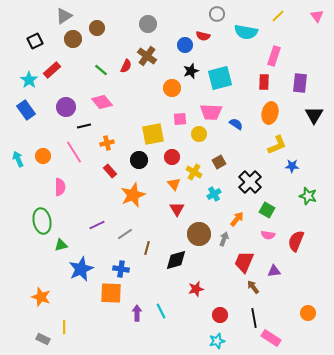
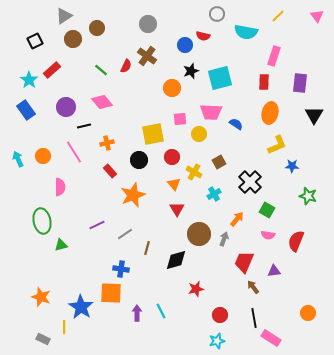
blue star at (81, 269): moved 38 px down; rotated 15 degrees counterclockwise
